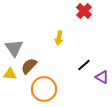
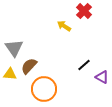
yellow arrow: moved 5 px right, 12 px up; rotated 112 degrees clockwise
